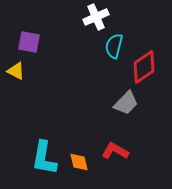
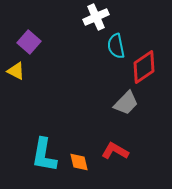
purple square: rotated 30 degrees clockwise
cyan semicircle: moved 2 px right; rotated 25 degrees counterclockwise
cyan L-shape: moved 3 px up
